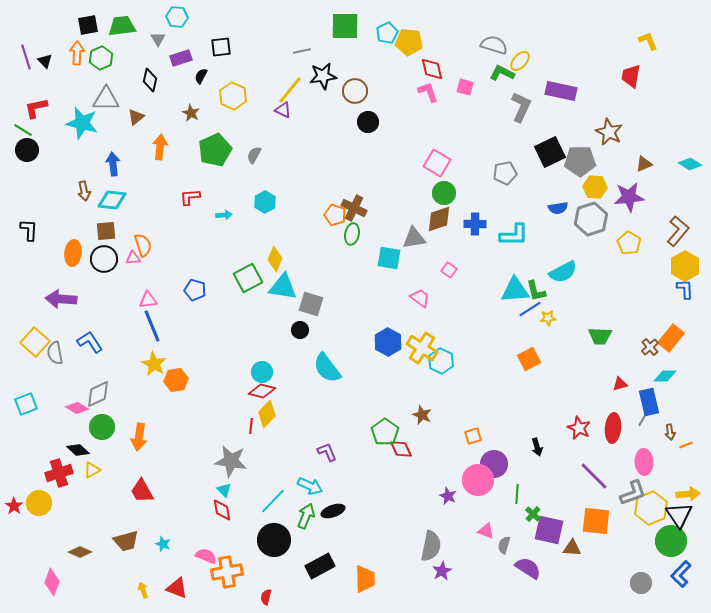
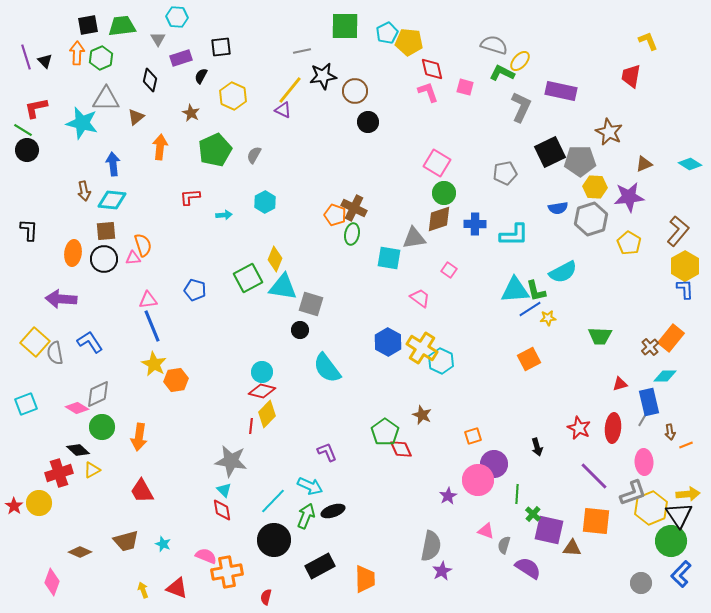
purple star at (448, 496): rotated 18 degrees clockwise
